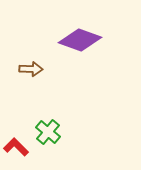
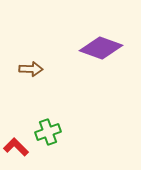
purple diamond: moved 21 px right, 8 px down
green cross: rotated 30 degrees clockwise
